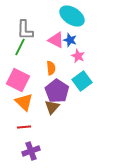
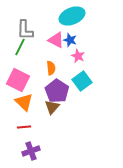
cyan ellipse: rotated 55 degrees counterclockwise
